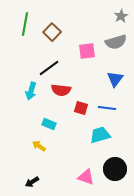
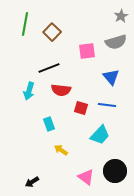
black line: rotated 15 degrees clockwise
blue triangle: moved 4 px left, 2 px up; rotated 18 degrees counterclockwise
cyan arrow: moved 2 px left
blue line: moved 3 px up
cyan rectangle: rotated 48 degrees clockwise
cyan trapezoid: rotated 150 degrees clockwise
yellow arrow: moved 22 px right, 4 px down
black circle: moved 2 px down
pink triangle: rotated 18 degrees clockwise
